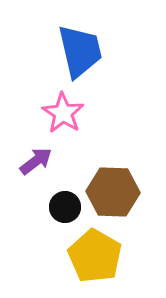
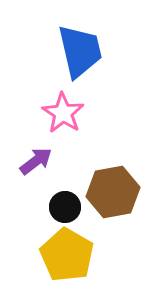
brown hexagon: rotated 12 degrees counterclockwise
yellow pentagon: moved 28 px left, 1 px up
